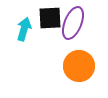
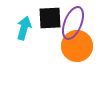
cyan arrow: moved 1 px up
orange circle: moved 2 px left, 20 px up
